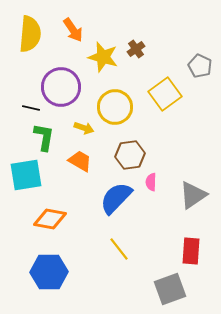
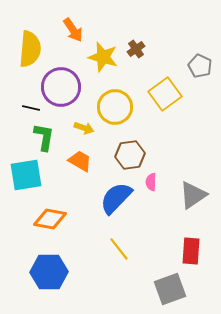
yellow semicircle: moved 15 px down
